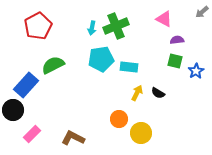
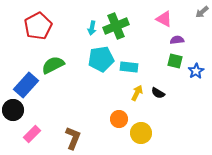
brown L-shape: rotated 85 degrees clockwise
